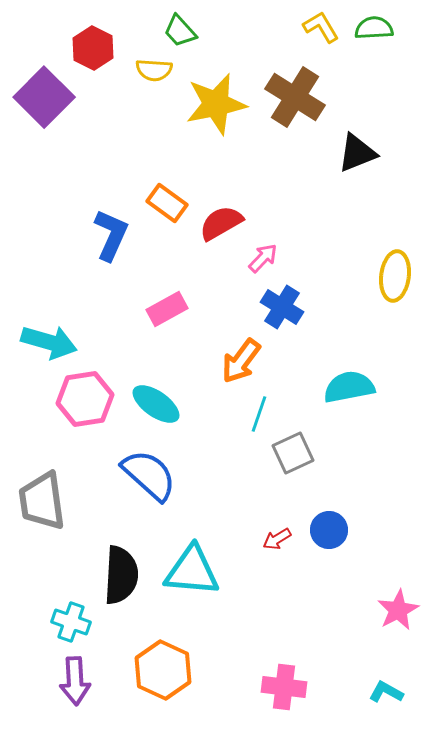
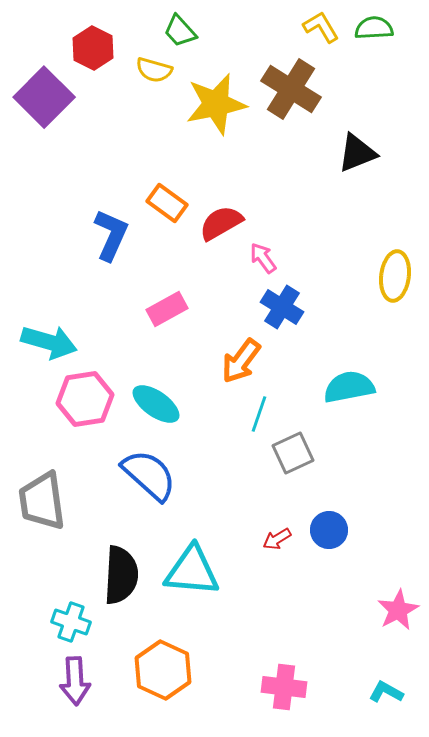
yellow semicircle: rotated 12 degrees clockwise
brown cross: moved 4 px left, 8 px up
pink arrow: rotated 80 degrees counterclockwise
